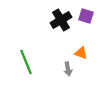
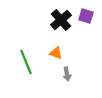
black cross: rotated 10 degrees counterclockwise
orange triangle: moved 25 px left
gray arrow: moved 1 px left, 5 px down
